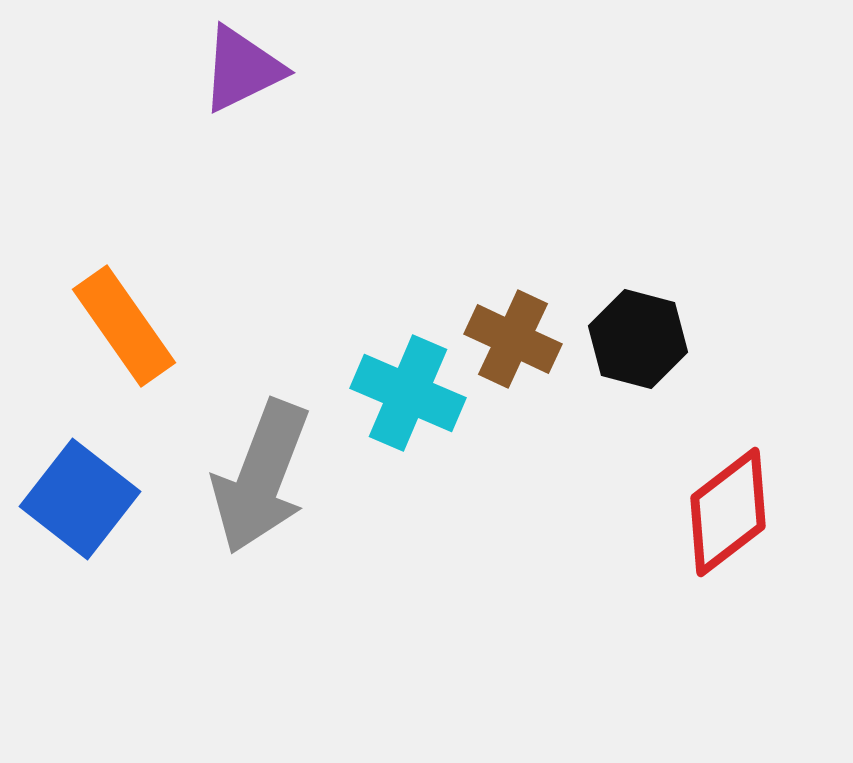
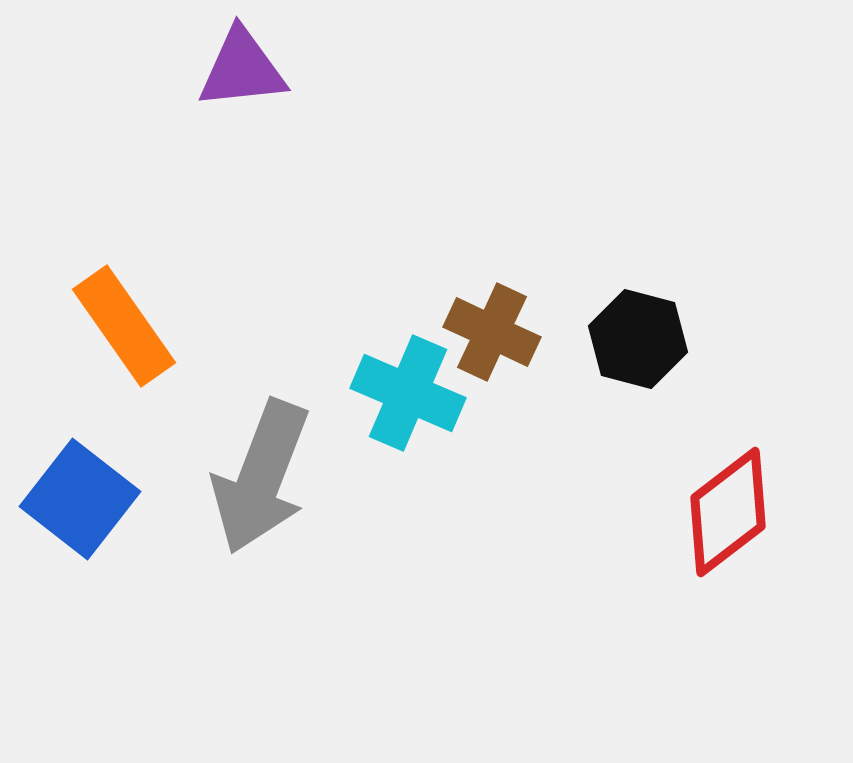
purple triangle: rotated 20 degrees clockwise
brown cross: moved 21 px left, 7 px up
